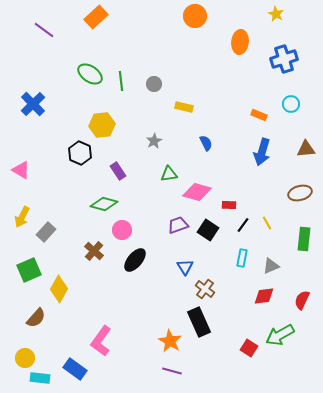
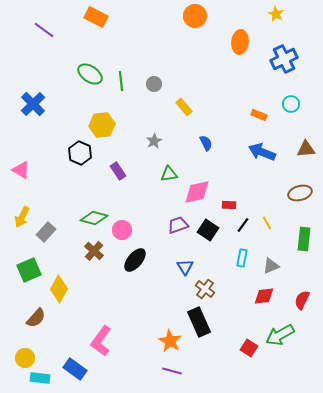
orange rectangle at (96, 17): rotated 70 degrees clockwise
blue cross at (284, 59): rotated 8 degrees counterclockwise
yellow rectangle at (184, 107): rotated 36 degrees clockwise
blue arrow at (262, 152): rotated 96 degrees clockwise
pink diamond at (197, 192): rotated 28 degrees counterclockwise
green diamond at (104, 204): moved 10 px left, 14 px down
